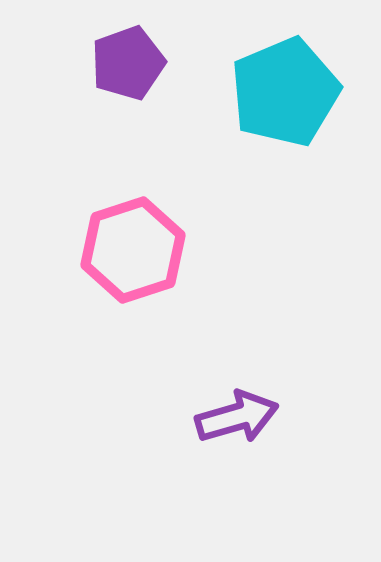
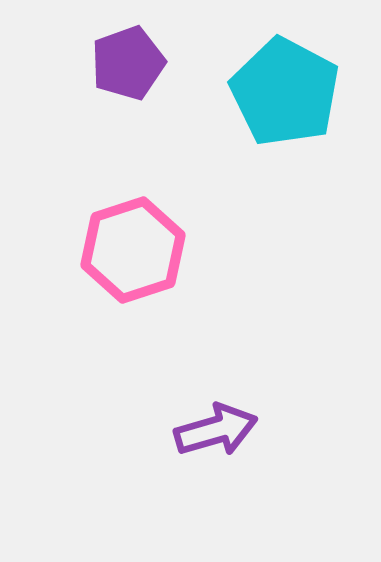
cyan pentagon: rotated 21 degrees counterclockwise
purple arrow: moved 21 px left, 13 px down
